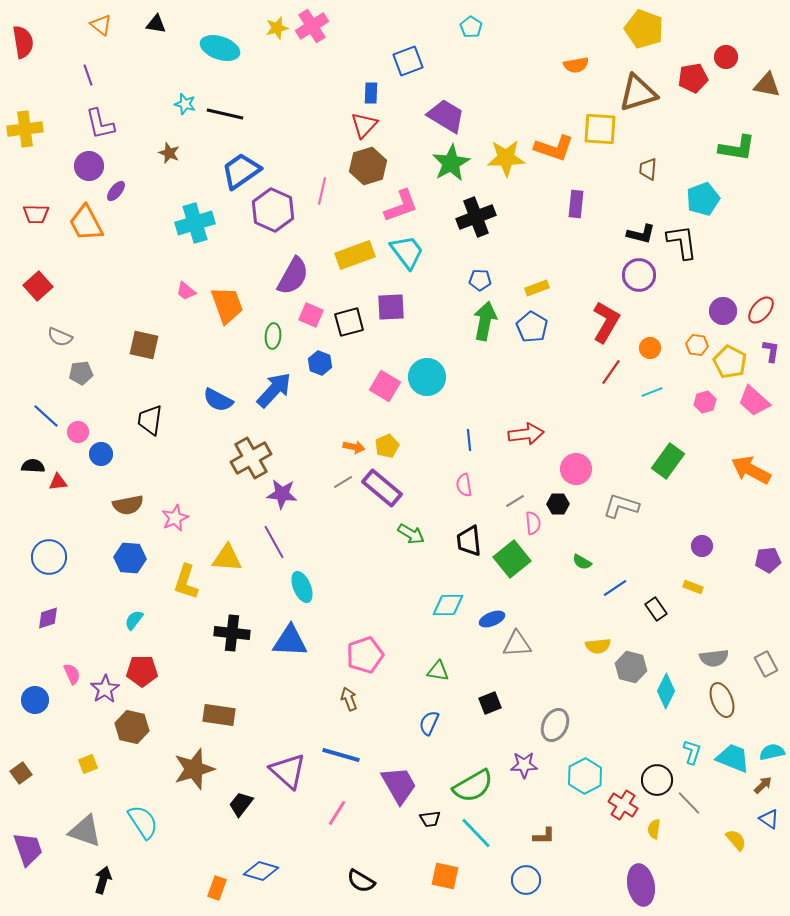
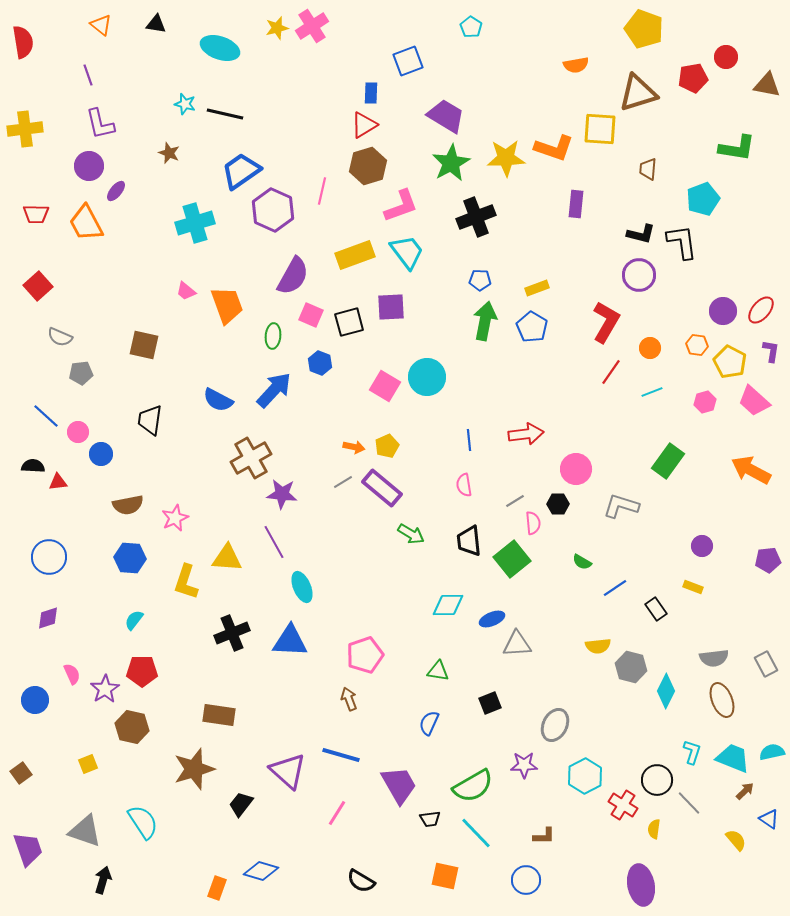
red triangle at (364, 125): rotated 16 degrees clockwise
black cross at (232, 633): rotated 28 degrees counterclockwise
brown arrow at (763, 785): moved 18 px left, 6 px down
